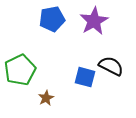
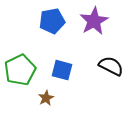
blue pentagon: moved 2 px down
blue square: moved 23 px left, 7 px up
